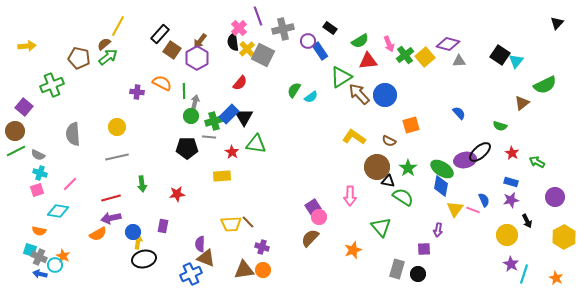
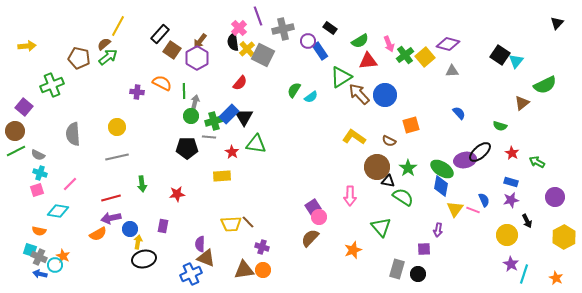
gray triangle at (459, 61): moved 7 px left, 10 px down
blue circle at (133, 232): moved 3 px left, 3 px up
